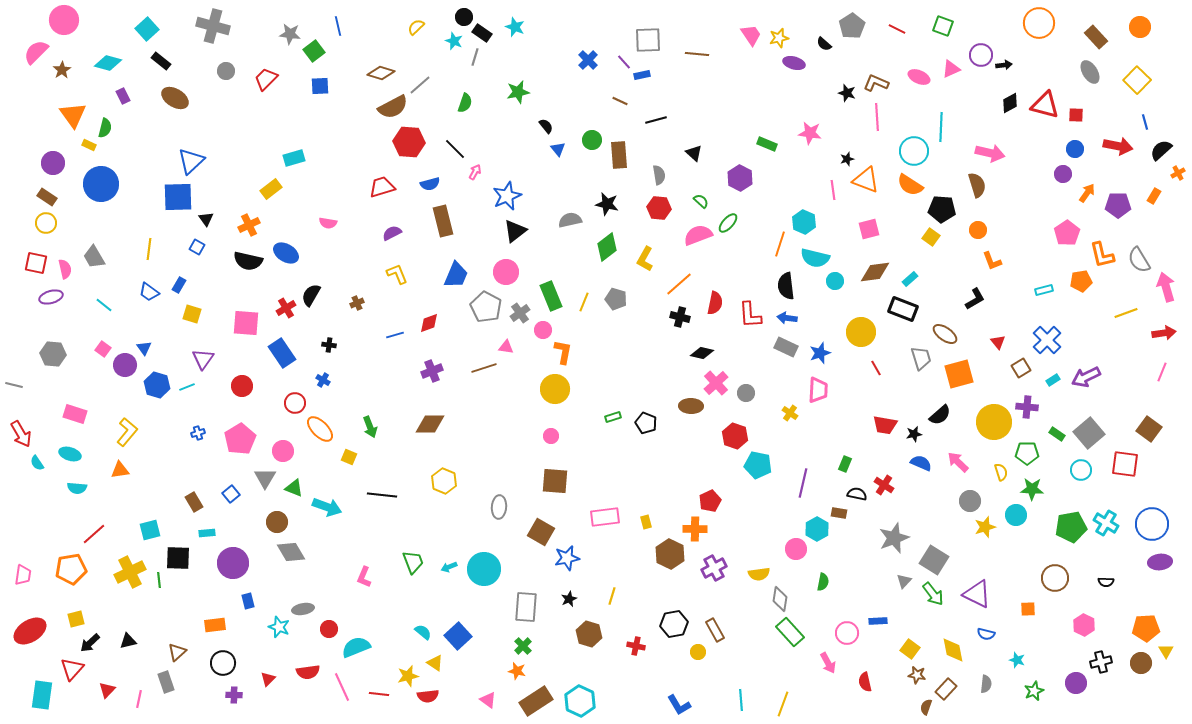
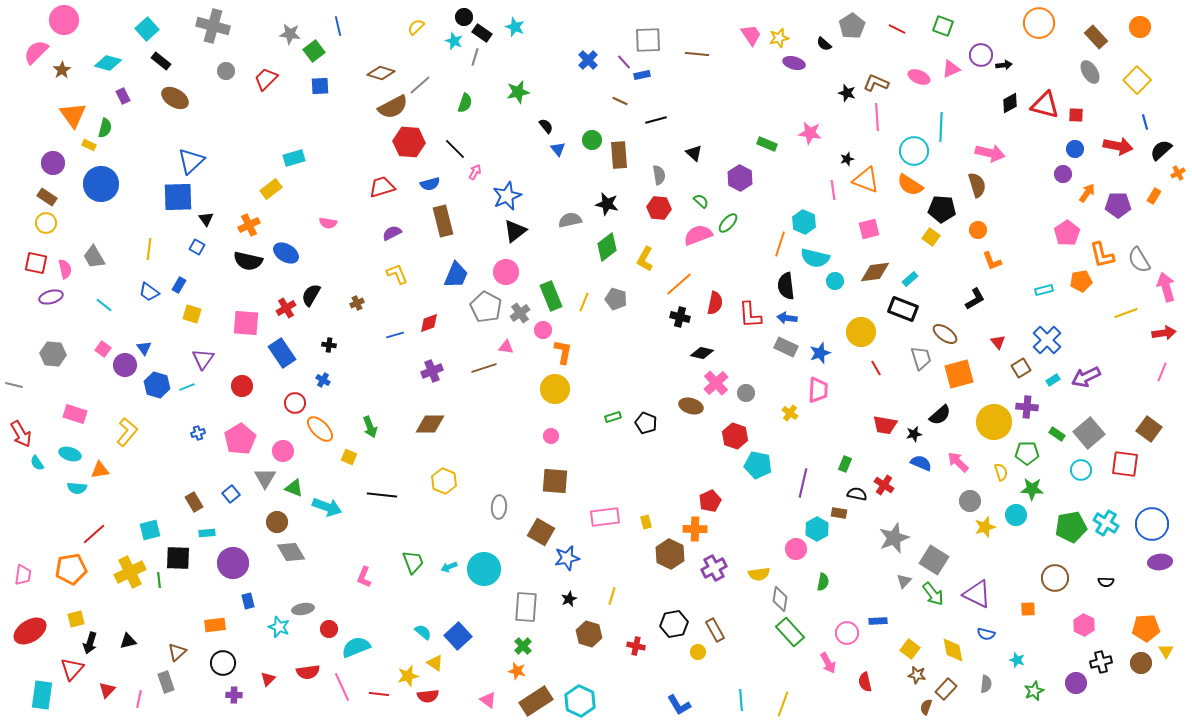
brown ellipse at (691, 406): rotated 15 degrees clockwise
orange triangle at (120, 470): moved 20 px left
black arrow at (90, 643): rotated 30 degrees counterclockwise
